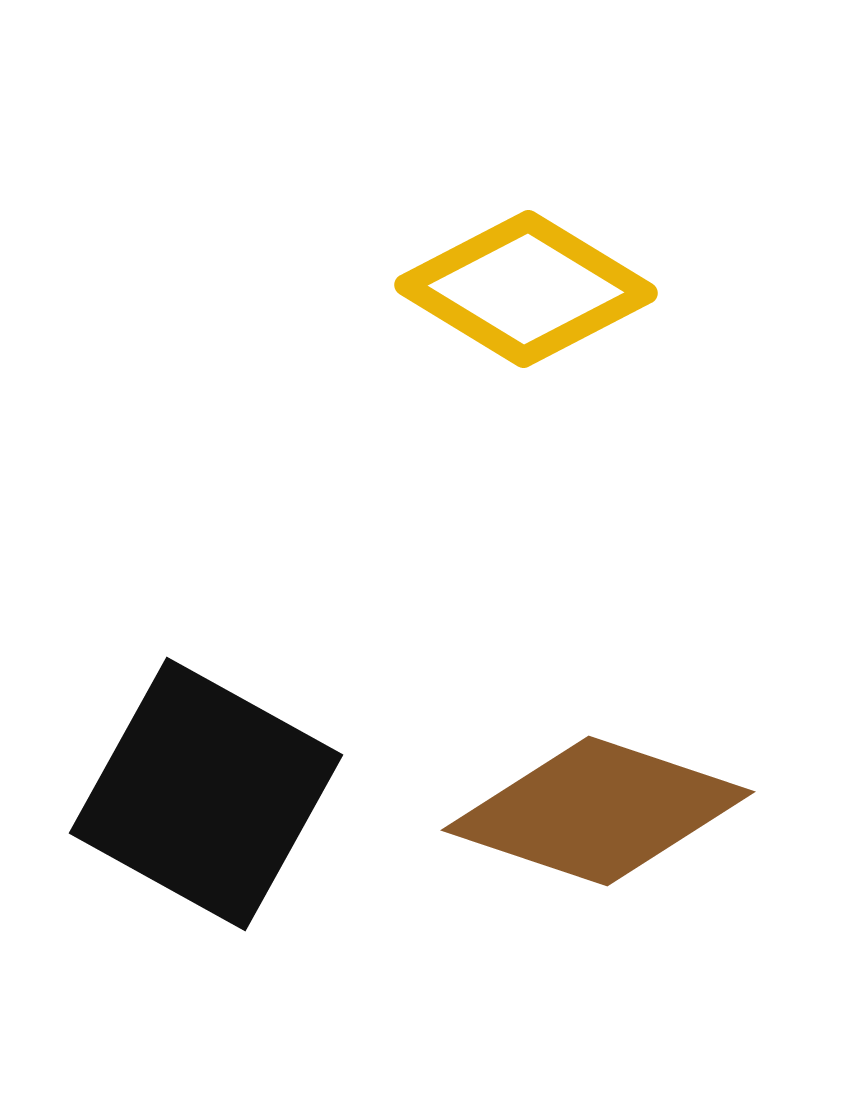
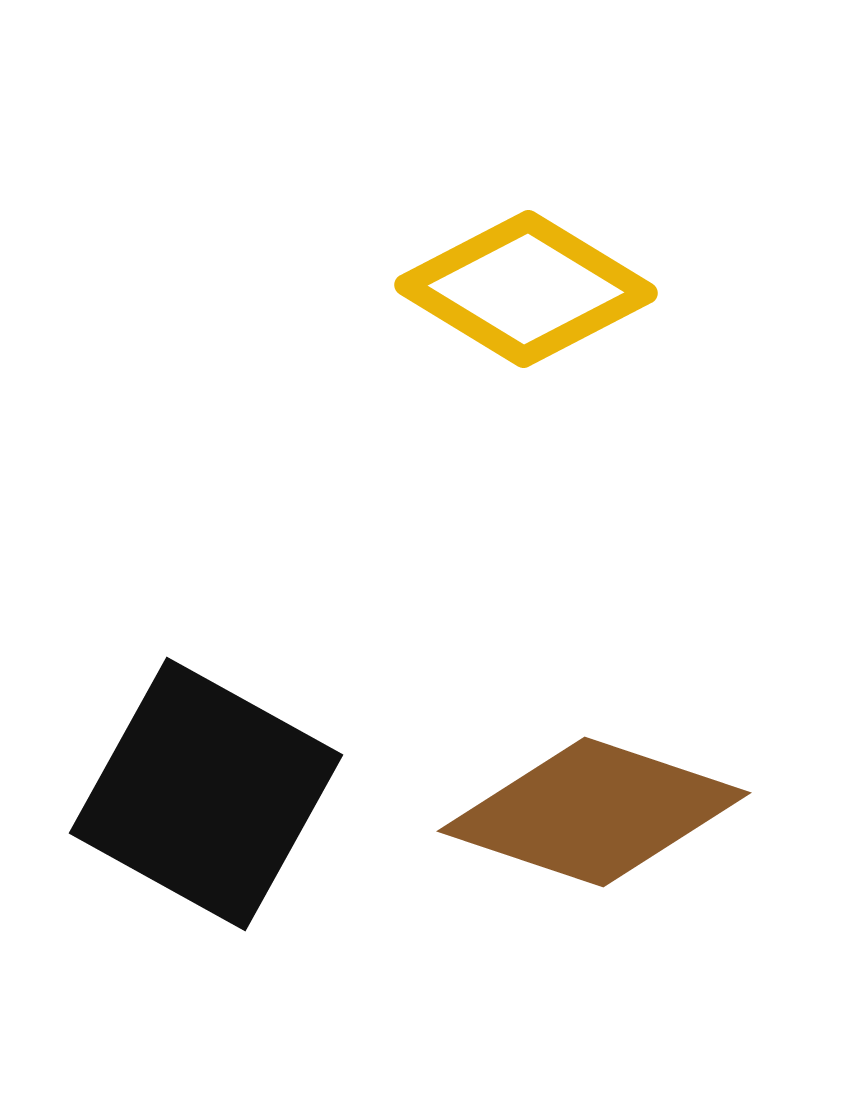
brown diamond: moved 4 px left, 1 px down
